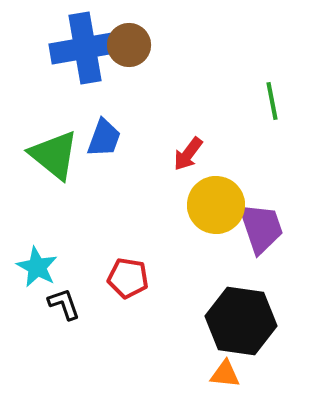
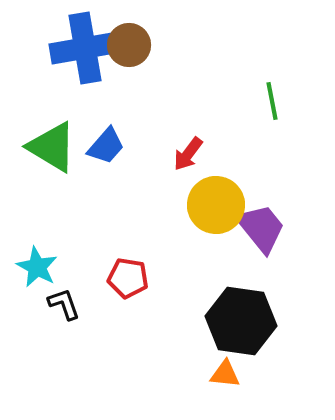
blue trapezoid: moved 2 px right, 8 px down; rotated 21 degrees clockwise
green triangle: moved 2 px left, 8 px up; rotated 8 degrees counterclockwise
purple trapezoid: rotated 20 degrees counterclockwise
